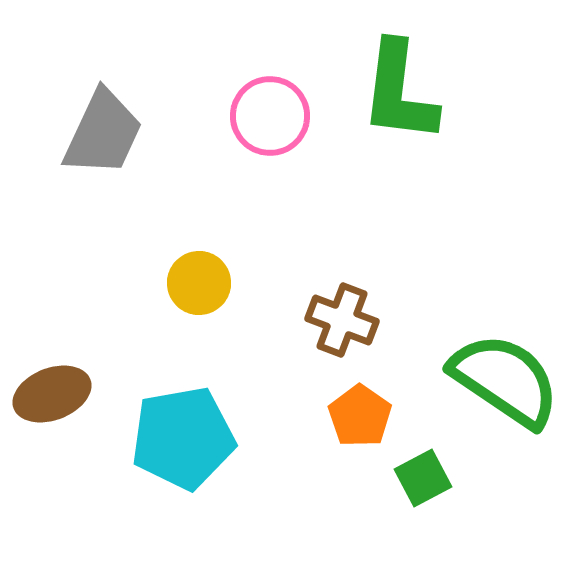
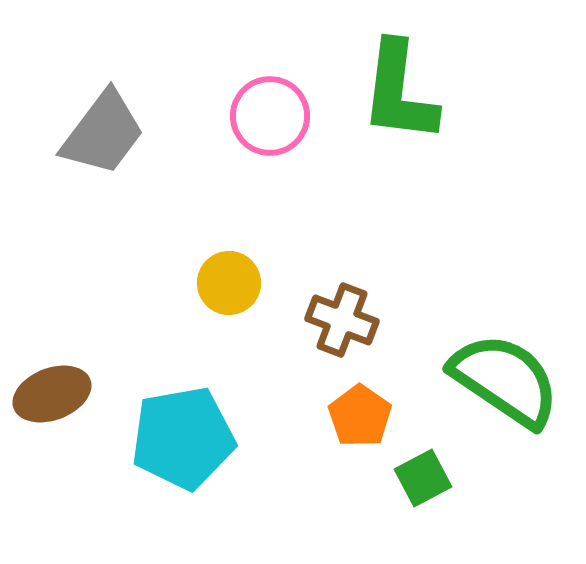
gray trapezoid: rotated 12 degrees clockwise
yellow circle: moved 30 px right
